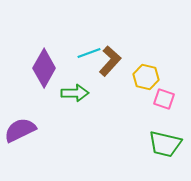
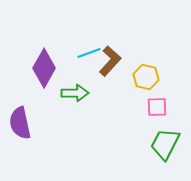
pink square: moved 7 px left, 8 px down; rotated 20 degrees counterclockwise
purple semicircle: moved 7 px up; rotated 76 degrees counterclockwise
green trapezoid: rotated 104 degrees clockwise
